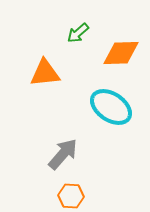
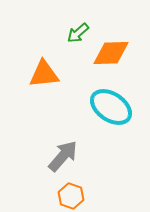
orange diamond: moved 10 px left
orange triangle: moved 1 px left, 1 px down
gray arrow: moved 2 px down
orange hexagon: rotated 15 degrees clockwise
